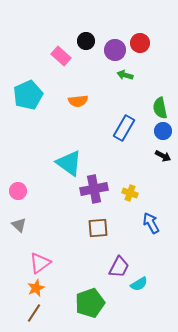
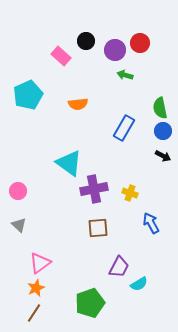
orange semicircle: moved 3 px down
